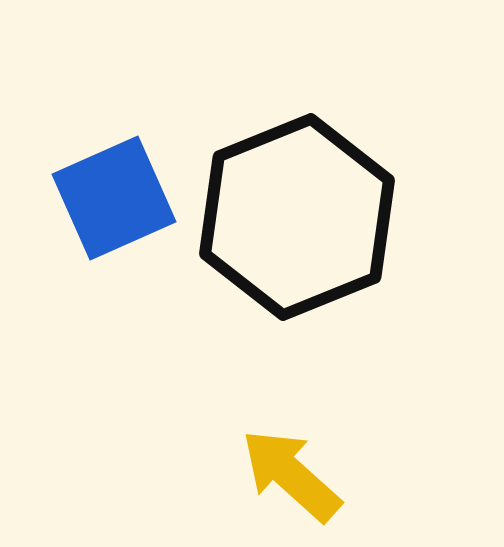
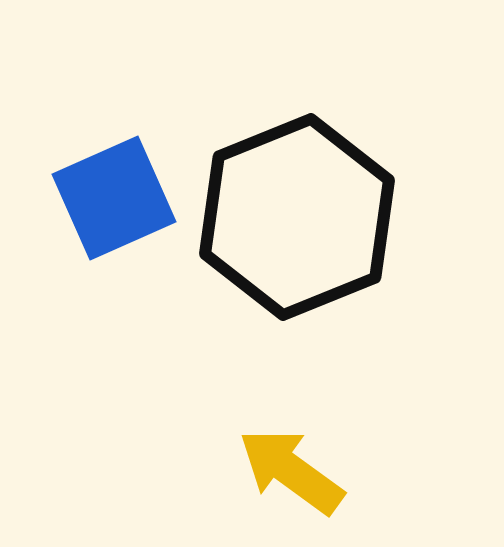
yellow arrow: moved 4 px up; rotated 6 degrees counterclockwise
